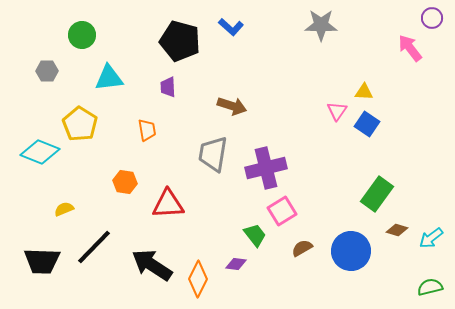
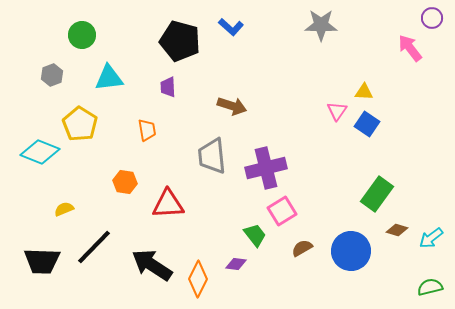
gray hexagon: moved 5 px right, 4 px down; rotated 20 degrees counterclockwise
gray trapezoid: moved 1 px left, 2 px down; rotated 15 degrees counterclockwise
